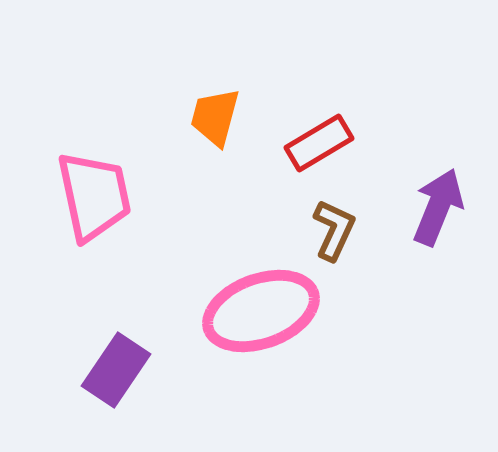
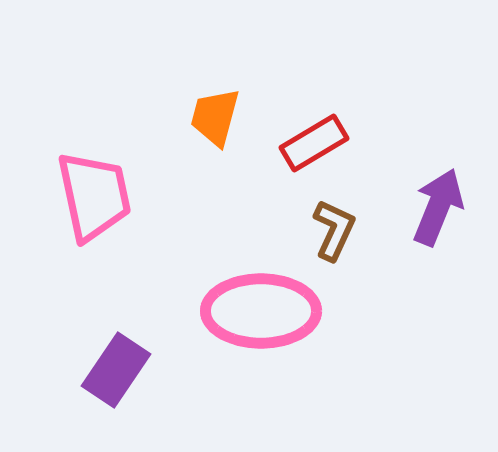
red rectangle: moved 5 px left
pink ellipse: rotated 20 degrees clockwise
